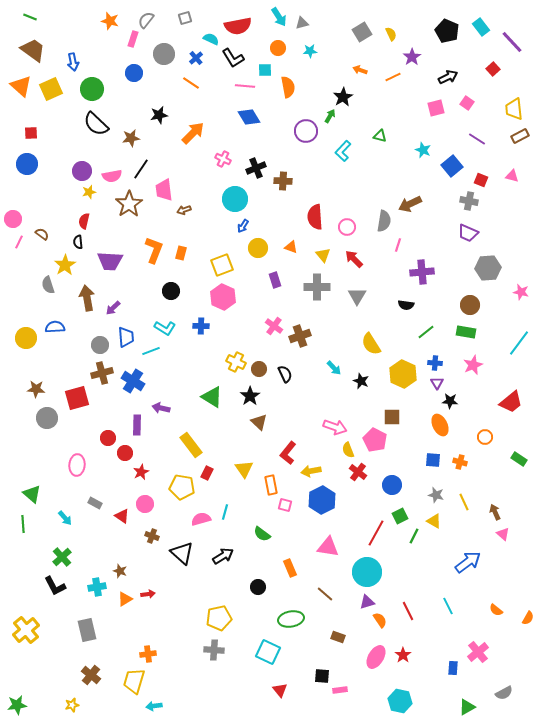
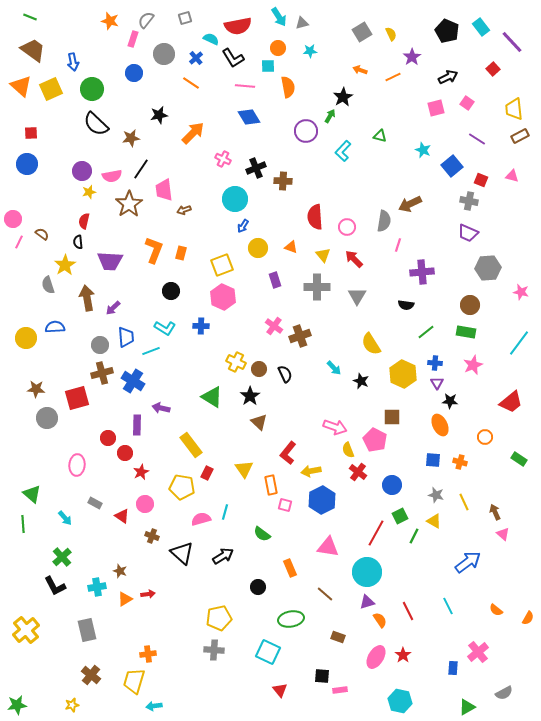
cyan square at (265, 70): moved 3 px right, 4 px up
